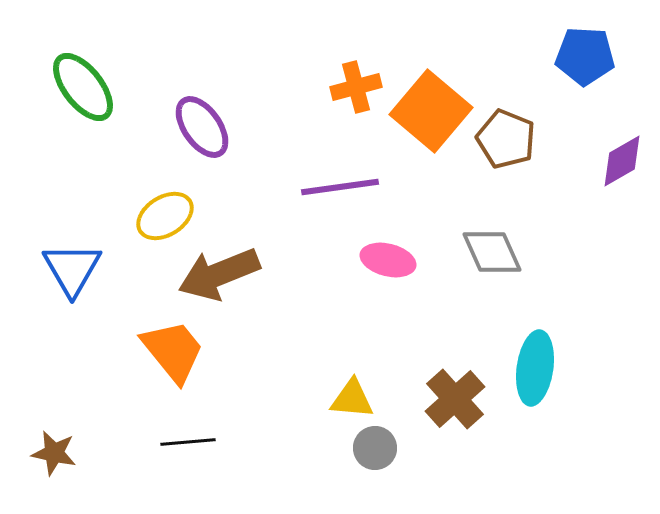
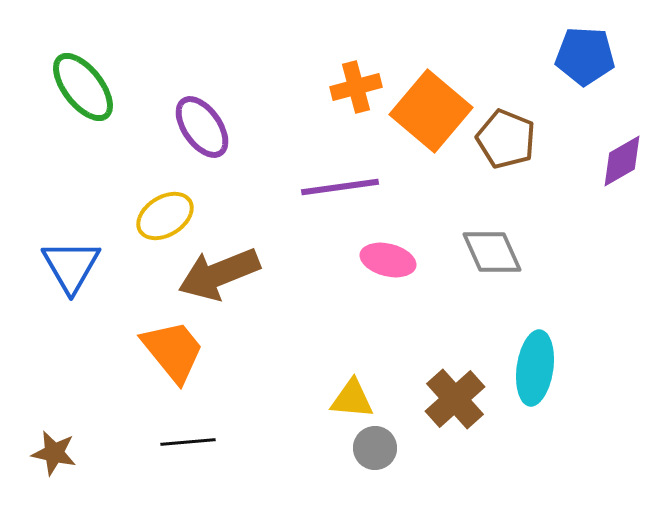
blue triangle: moved 1 px left, 3 px up
